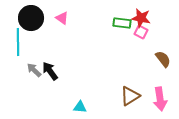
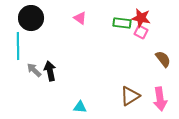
pink triangle: moved 18 px right
cyan line: moved 4 px down
black arrow: rotated 24 degrees clockwise
